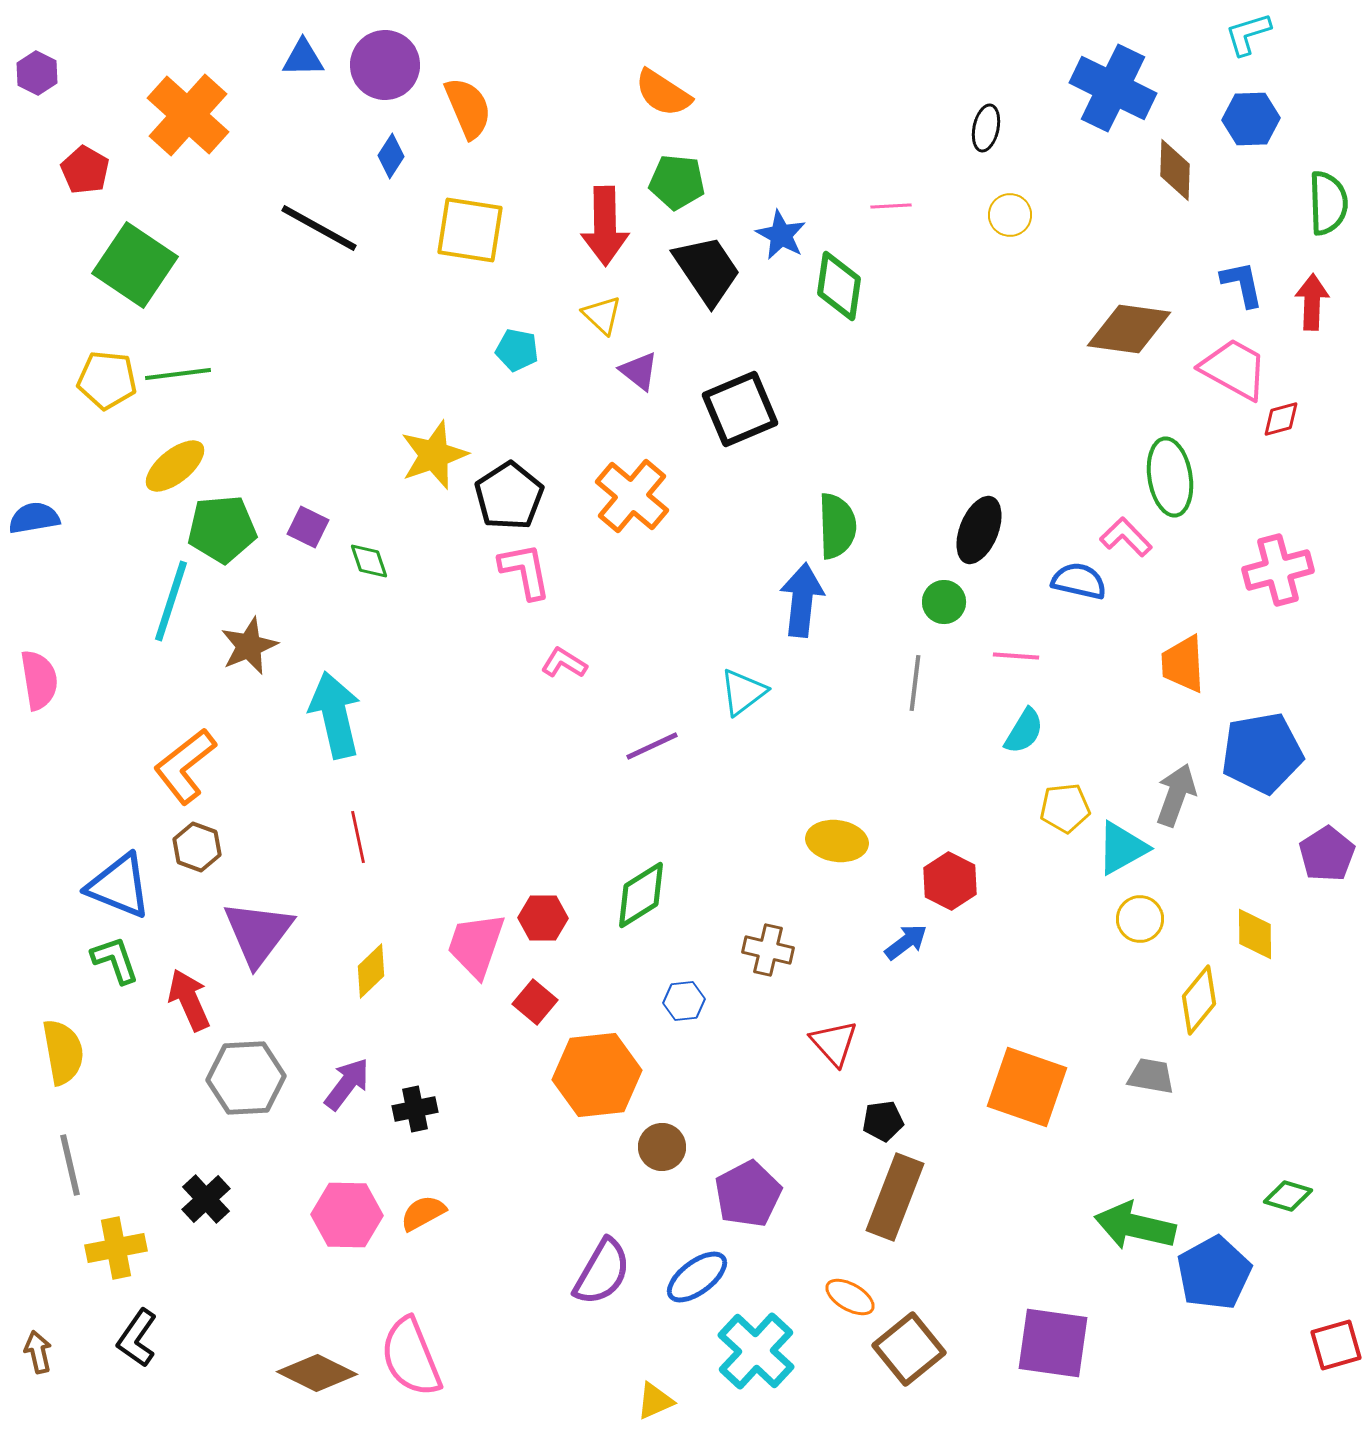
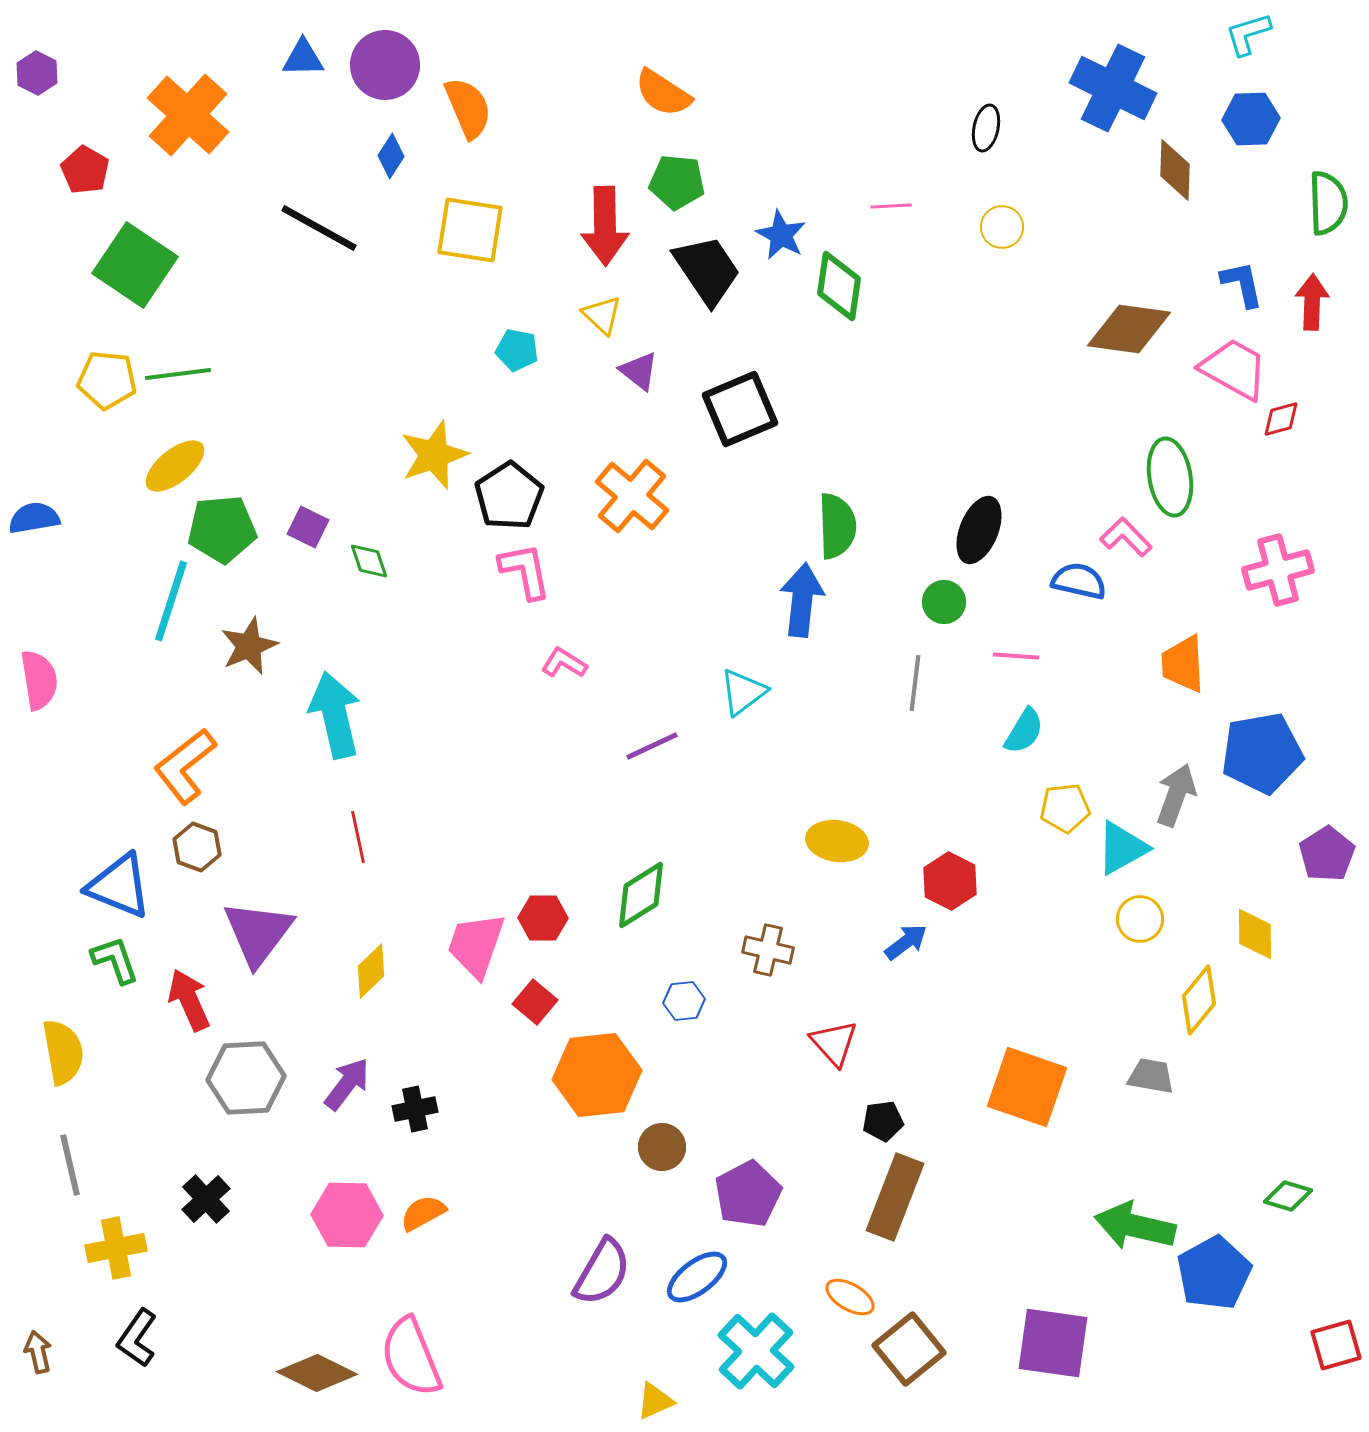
yellow circle at (1010, 215): moved 8 px left, 12 px down
